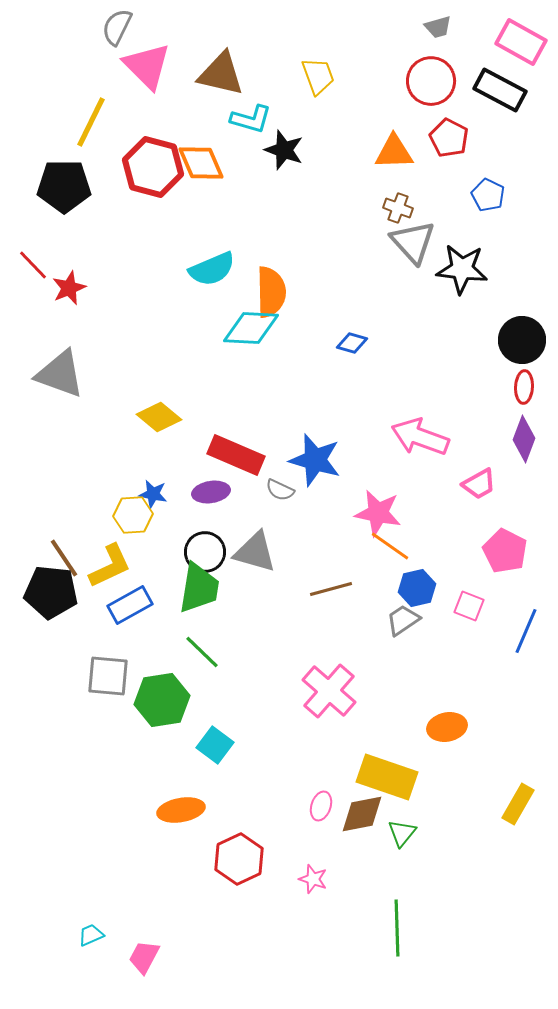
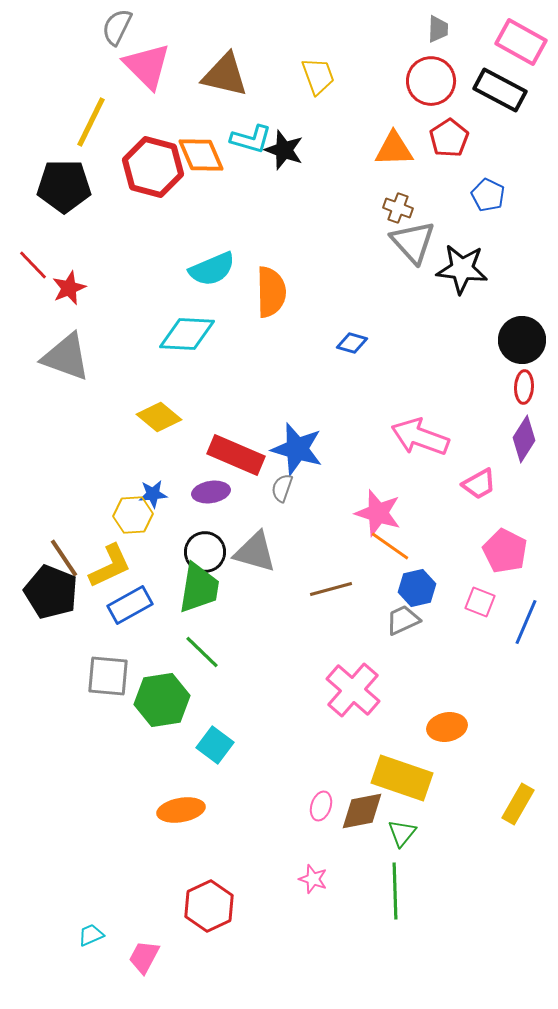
gray trapezoid at (438, 27): moved 2 px down; rotated 72 degrees counterclockwise
brown triangle at (221, 74): moved 4 px right, 1 px down
cyan L-shape at (251, 119): moved 20 px down
red pentagon at (449, 138): rotated 12 degrees clockwise
orange triangle at (394, 152): moved 3 px up
orange diamond at (201, 163): moved 8 px up
cyan diamond at (251, 328): moved 64 px left, 6 px down
gray triangle at (60, 374): moved 6 px right, 17 px up
purple diamond at (524, 439): rotated 12 degrees clockwise
blue star at (315, 460): moved 18 px left, 11 px up
gray semicircle at (280, 490): moved 2 px right, 2 px up; rotated 84 degrees clockwise
blue star at (153, 494): rotated 16 degrees counterclockwise
pink star at (378, 513): rotated 6 degrees clockwise
black pentagon at (51, 592): rotated 16 degrees clockwise
pink square at (469, 606): moved 11 px right, 4 px up
gray trapezoid at (403, 620): rotated 9 degrees clockwise
blue line at (526, 631): moved 9 px up
pink cross at (329, 691): moved 24 px right, 1 px up
yellow rectangle at (387, 777): moved 15 px right, 1 px down
brown diamond at (362, 814): moved 3 px up
red hexagon at (239, 859): moved 30 px left, 47 px down
green line at (397, 928): moved 2 px left, 37 px up
